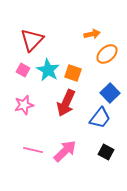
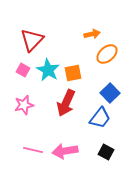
orange square: rotated 30 degrees counterclockwise
pink arrow: rotated 145 degrees counterclockwise
